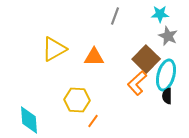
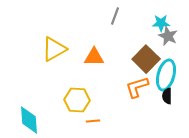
cyan star: moved 1 px right, 9 px down
orange L-shape: moved 4 px down; rotated 25 degrees clockwise
orange line: rotated 48 degrees clockwise
